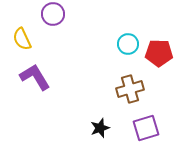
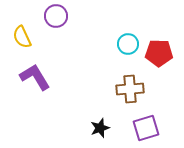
purple circle: moved 3 px right, 2 px down
yellow semicircle: moved 2 px up
brown cross: rotated 12 degrees clockwise
